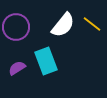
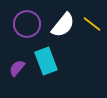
purple circle: moved 11 px right, 3 px up
purple semicircle: rotated 18 degrees counterclockwise
